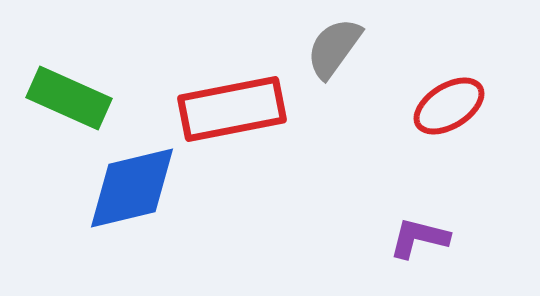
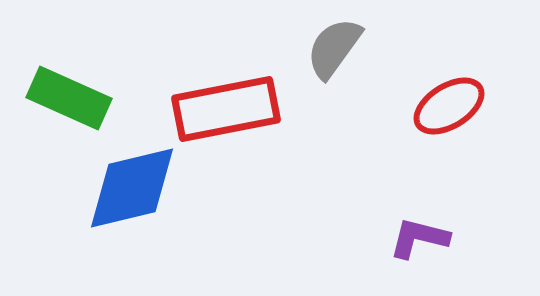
red rectangle: moved 6 px left
